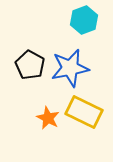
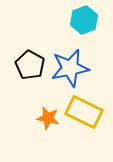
orange star: rotated 15 degrees counterclockwise
